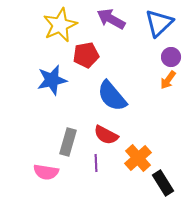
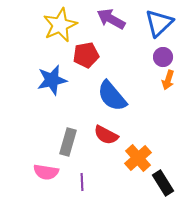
purple circle: moved 8 px left
orange arrow: rotated 18 degrees counterclockwise
purple line: moved 14 px left, 19 px down
